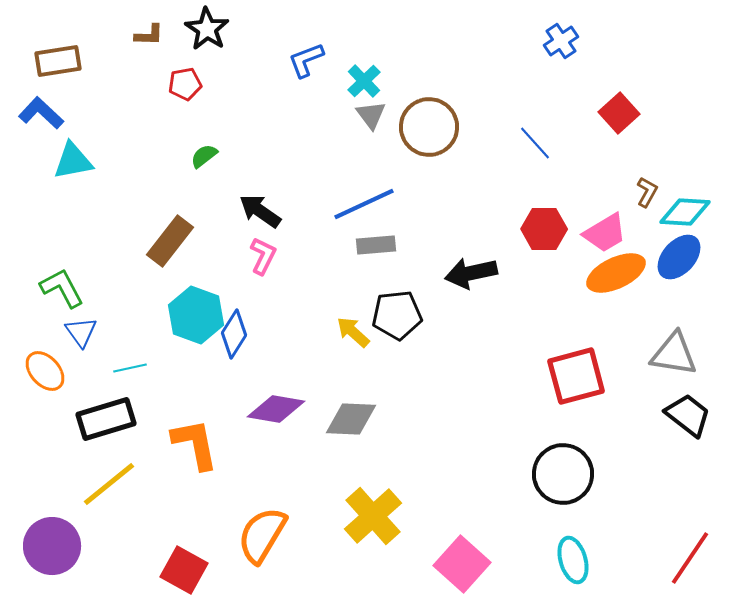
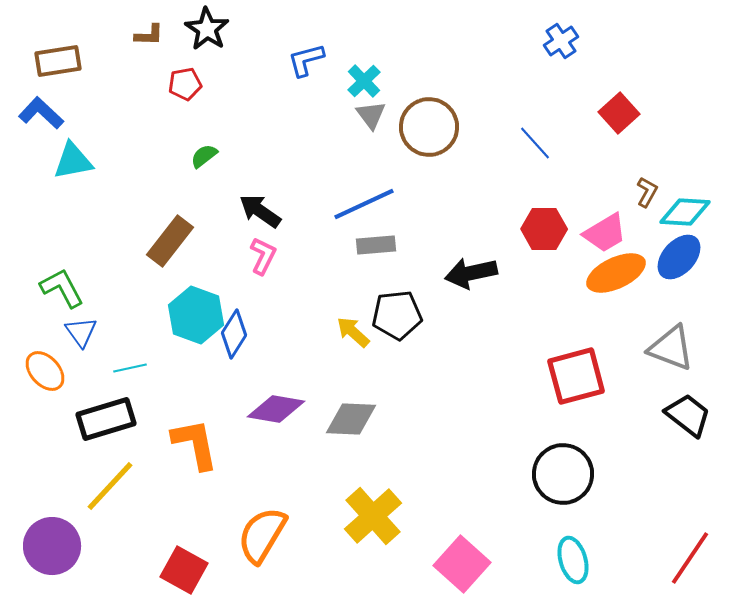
blue L-shape at (306, 60): rotated 6 degrees clockwise
gray triangle at (674, 354): moved 3 px left, 6 px up; rotated 12 degrees clockwise
yellow line at (109, 484): moved 1 px right, 2 px down; rotated 8 degrees counterclockwise
